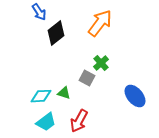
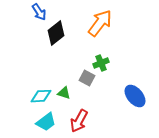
green cross: rotated 21 degrees clockwise
